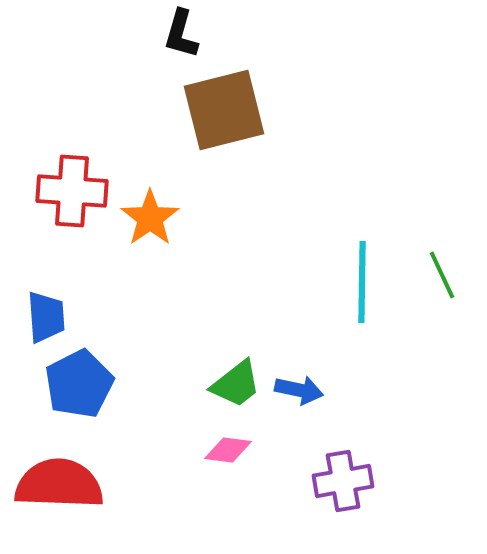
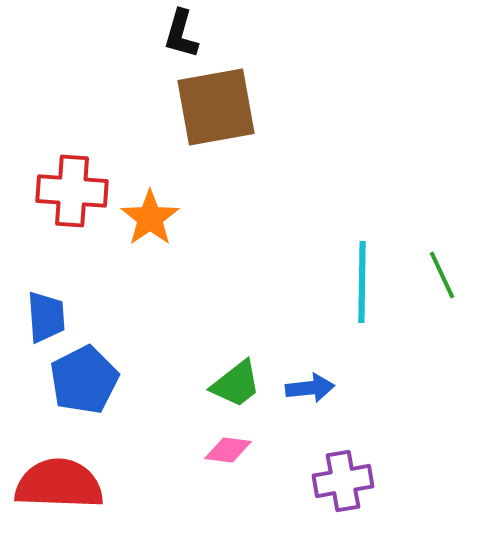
brown square: moved 8 px left, 3 px up; rotated 4 degrees clockwise
blue pentagon: moved 5 px right, 4 px up
blue arrow: moved 11 px right, 2 px up; rotated 18 degrees counterclockwise
